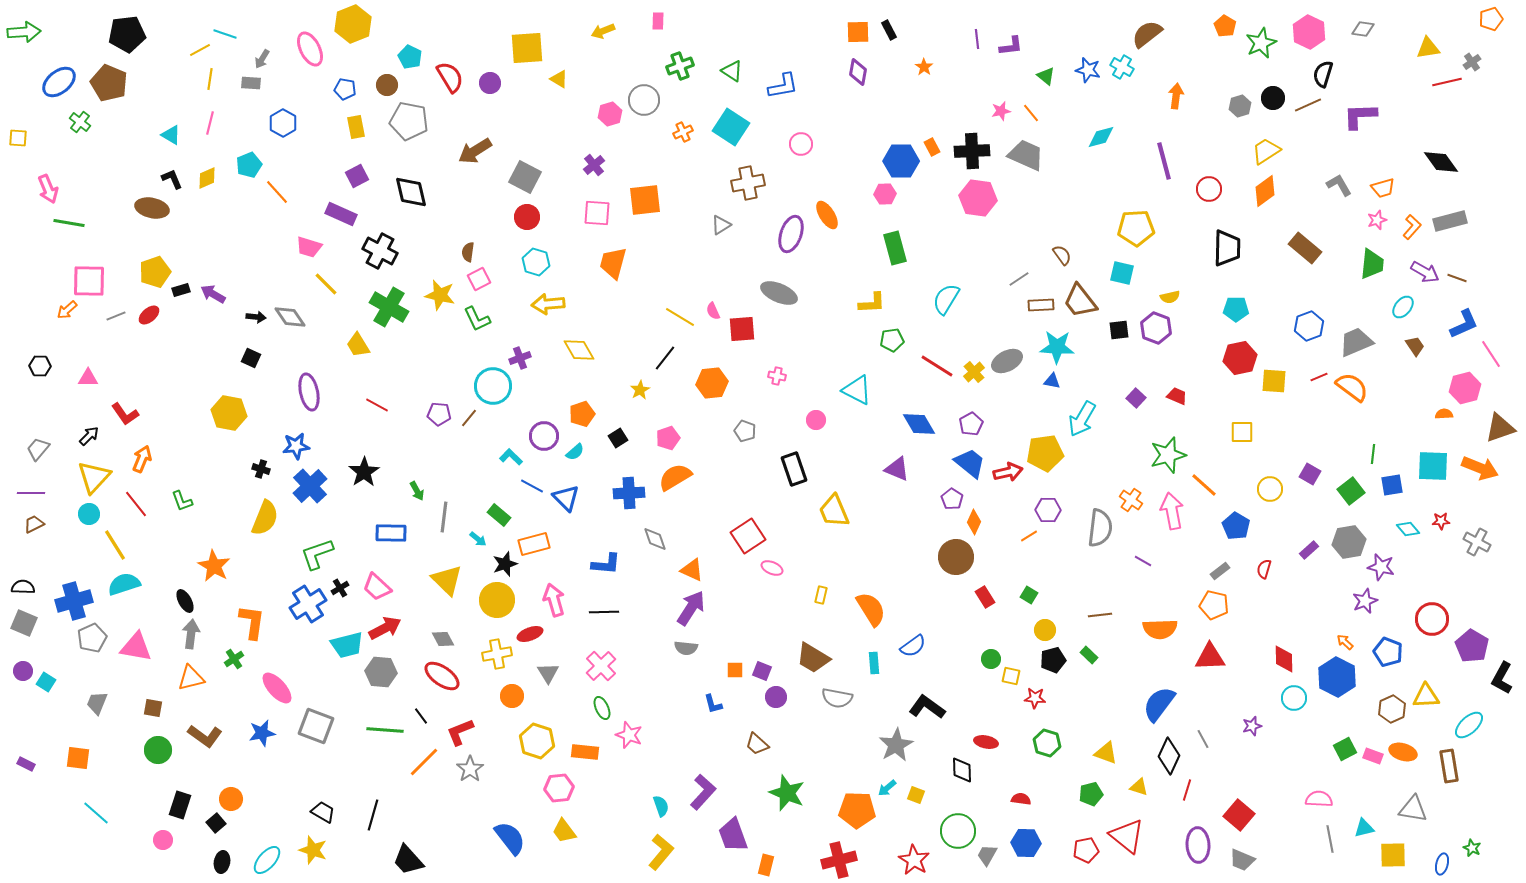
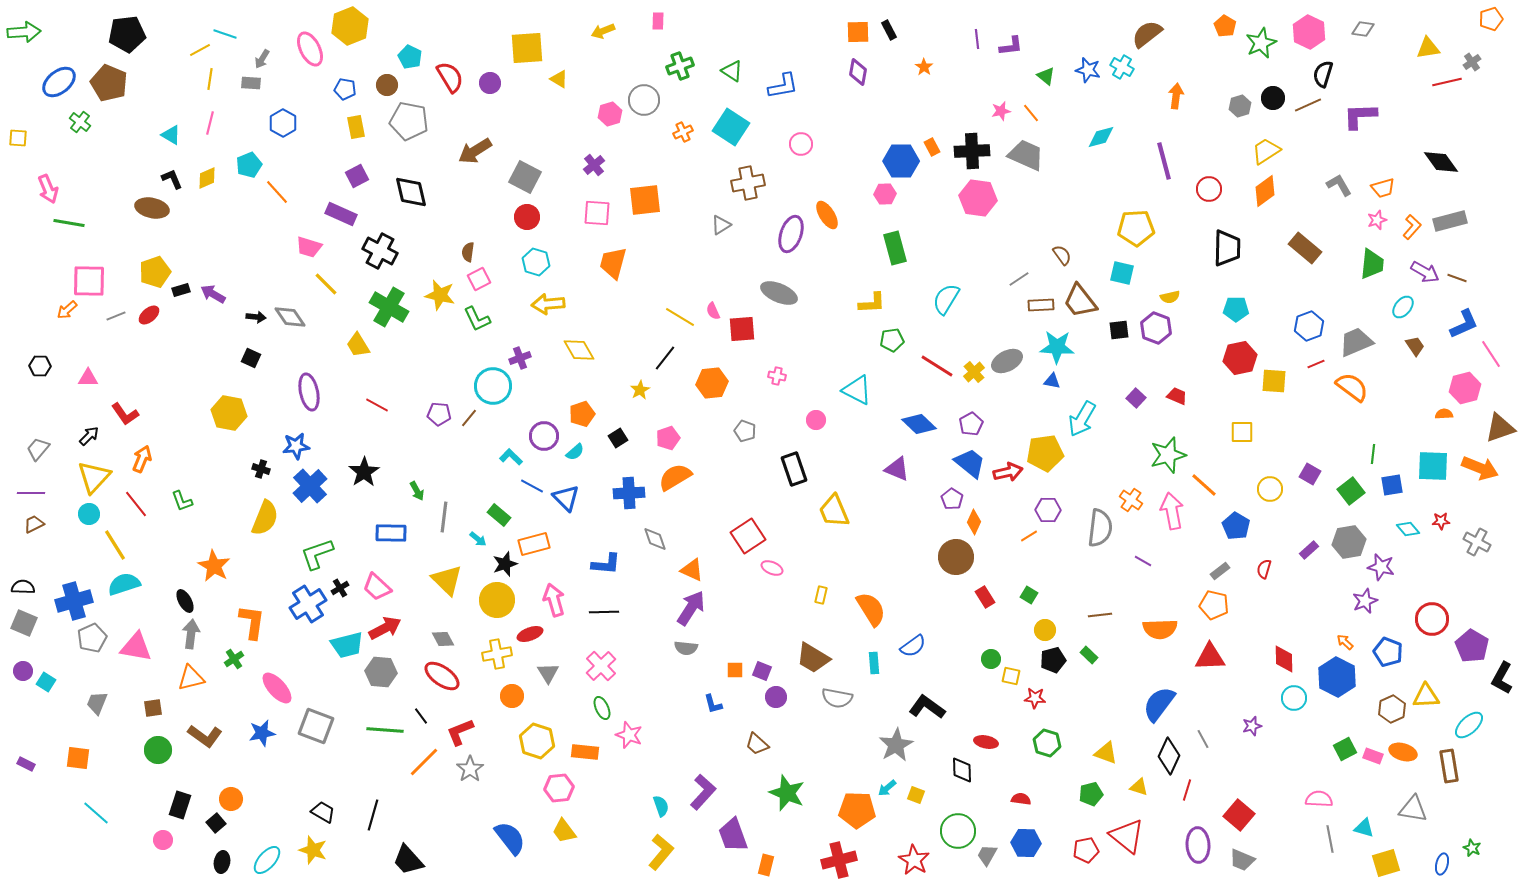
yellow hexagon at (353, 24): moved 3 px left, 2 px down
red line at (1319, 377): moved 3 px left, 13 px up
blue diamond at (919, 424): rotated 16 degrees counterclockwise
brown square at (153, 708): rotated 18 degrees counterclockwise
cyan triangle at (1364, 828): rotated 30 degrees clockwise
yellow square at (1393, 855): moved 7 px left, 8 px down; rotated 16 degrees counterclockwise
